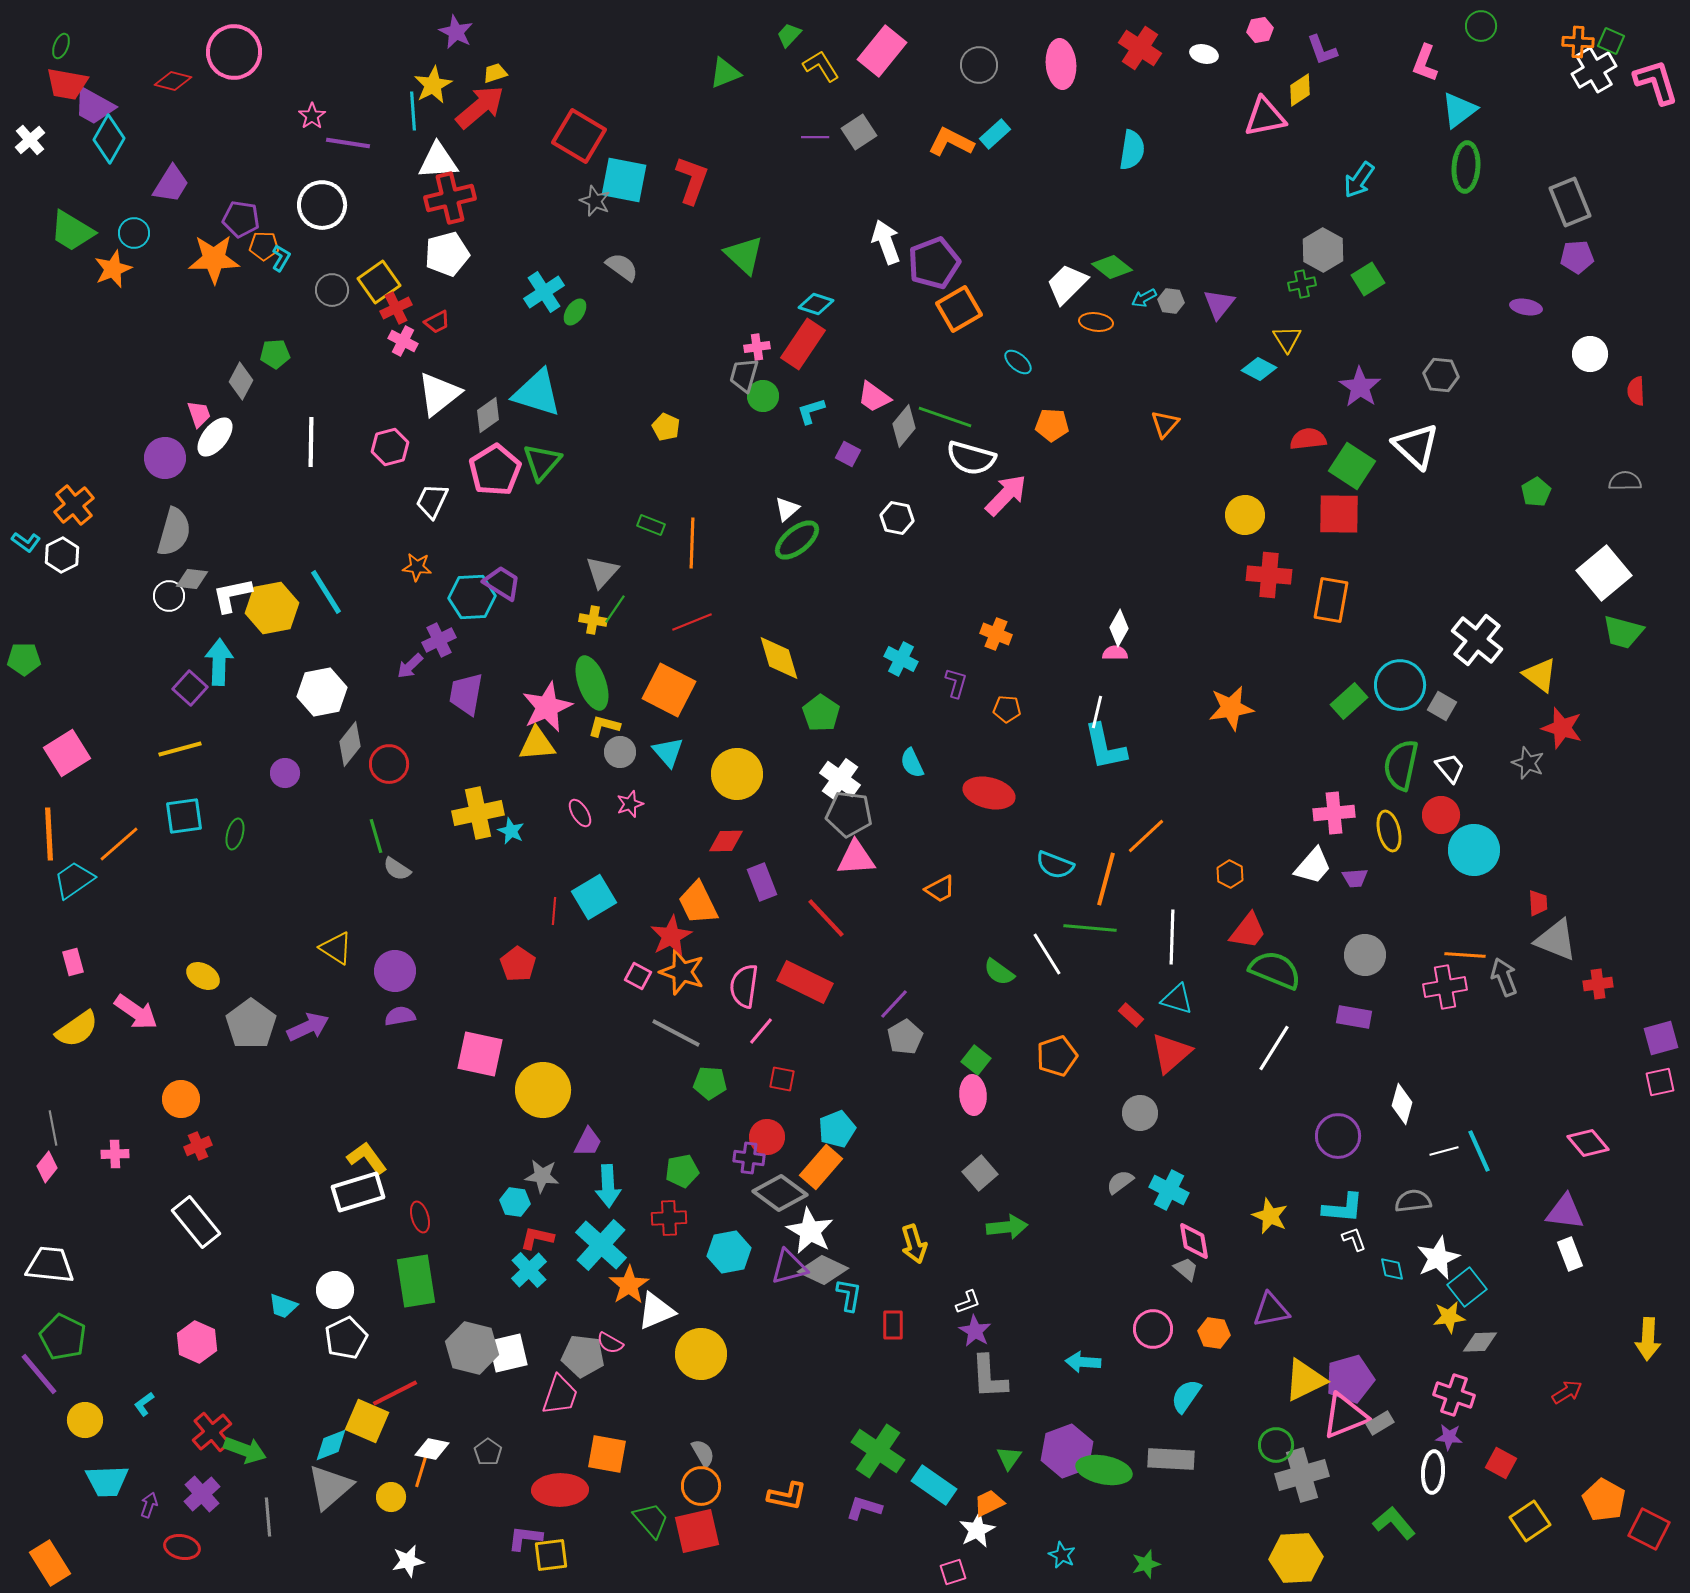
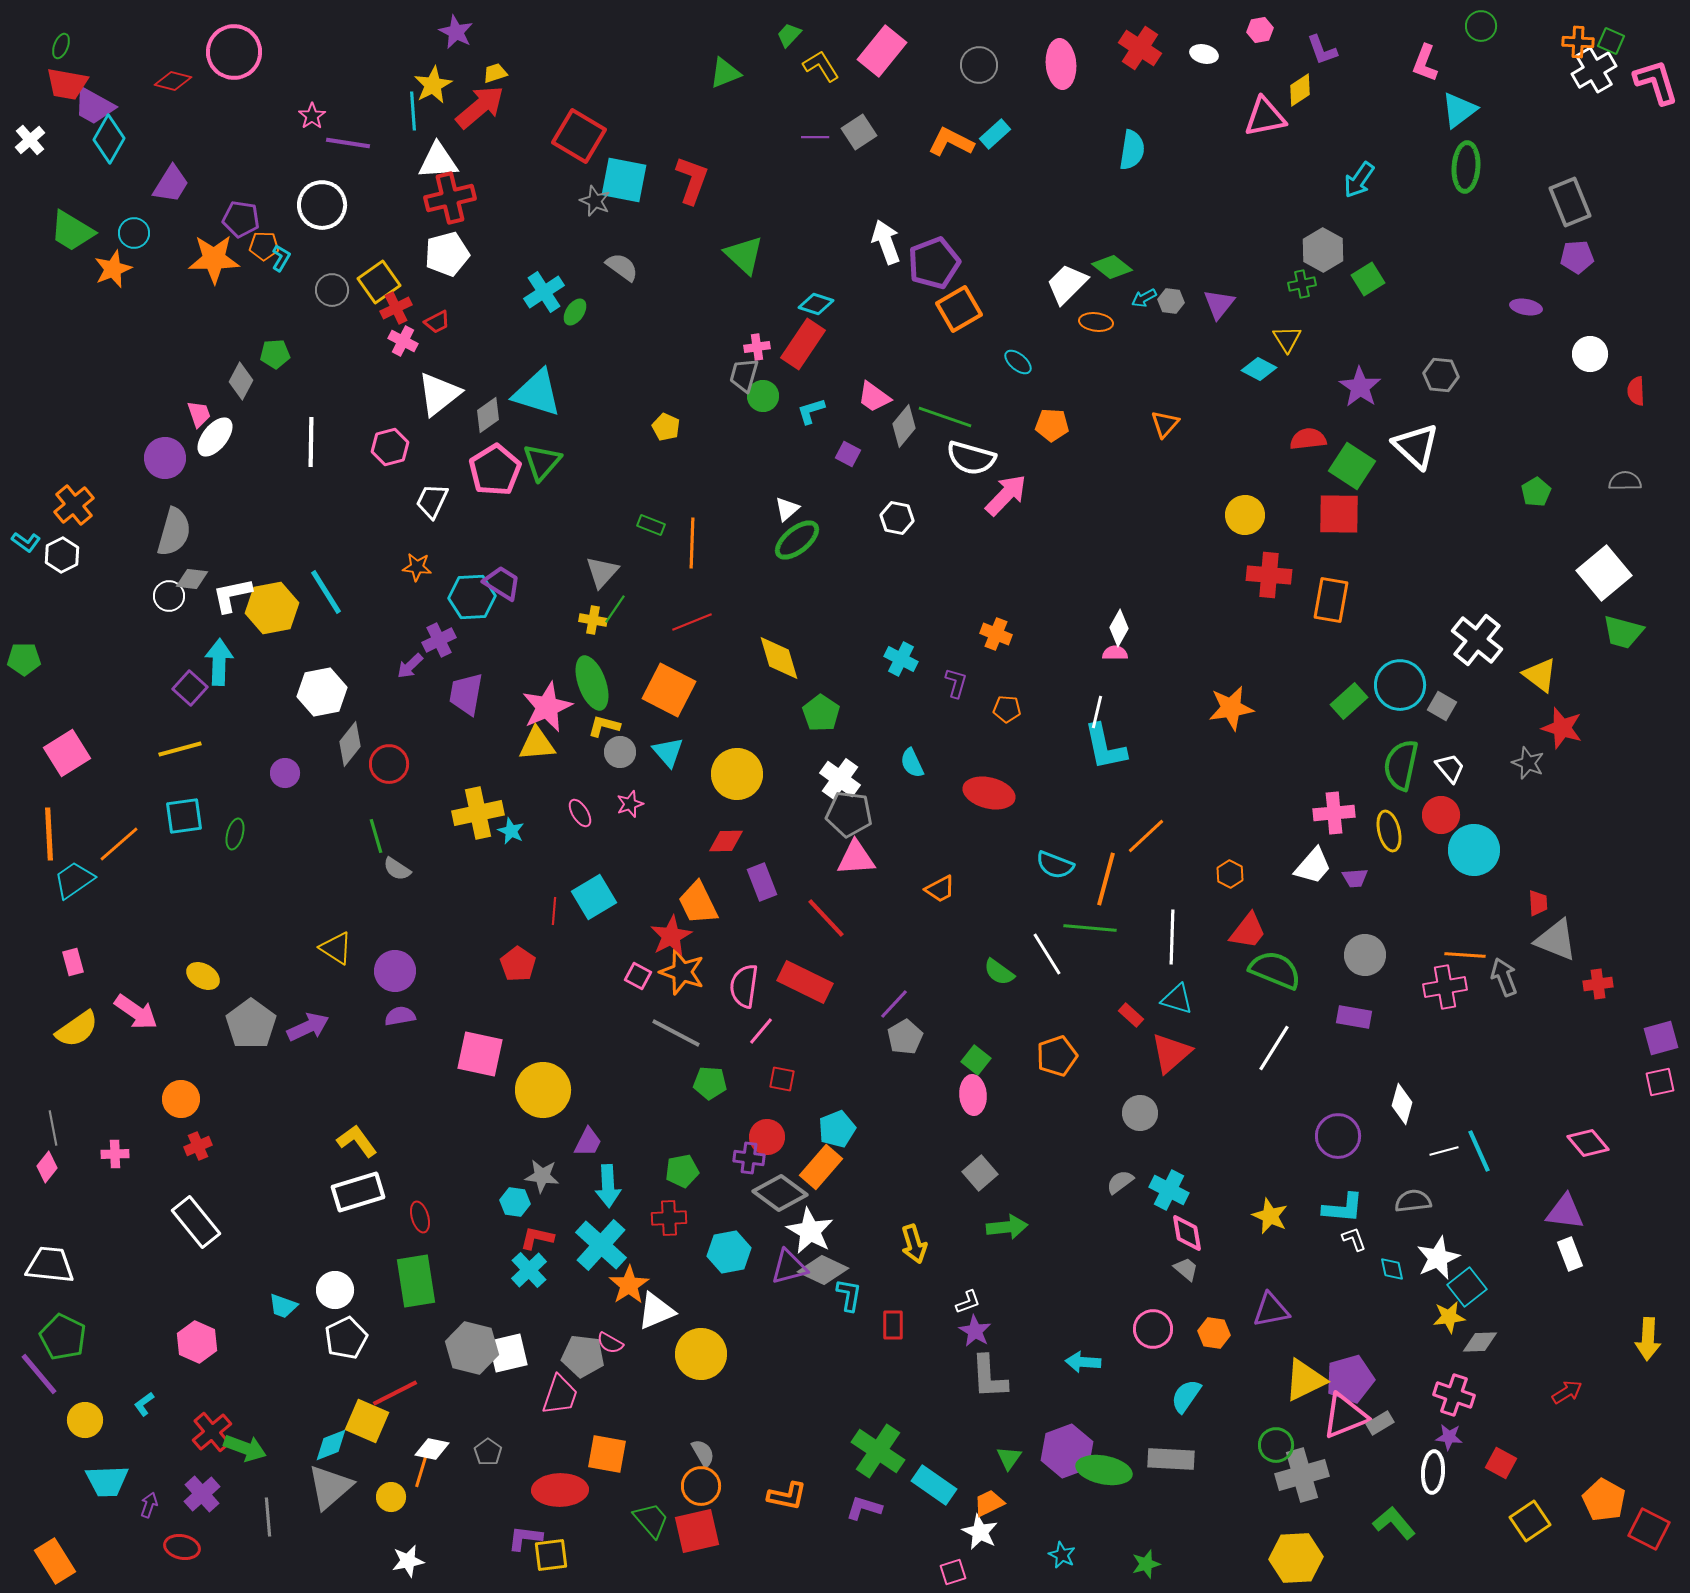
yellow L-shape at (367, 1158): moved 10 px left, 17 px up
pink diamond at (1194, 1241): moved 7 px left, 8 px up
green arrow at (245, 1450): moved 2 px up
white star at (977, 1530): moved 3 px right, 2 px down; rotated 18 degrees counterclockwise
orange rectangle at (50, 1563): moved 5 px right, 2 px up
